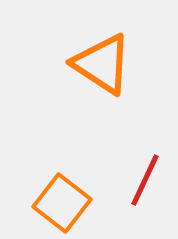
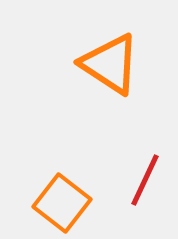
orange triangle: moved 8 px right
